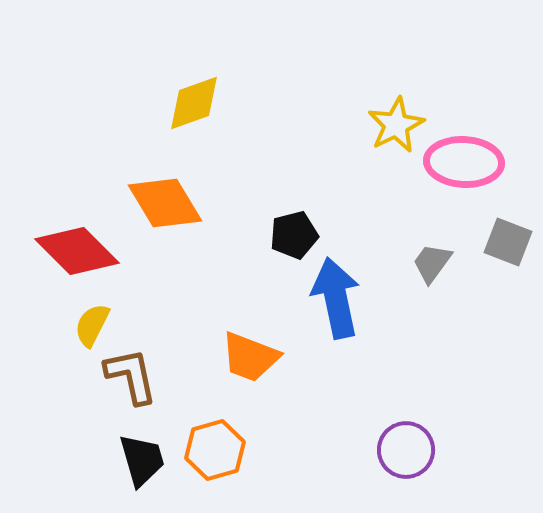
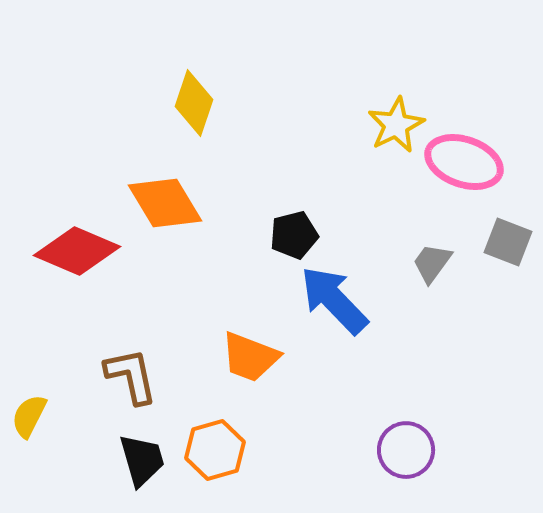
yellow diamond: rotated 52 degrees counterclockwise
pink ellipse: rotated 16 degrees clockwise
red diamond: rotated 22 degrees counterclockwise
blue arrow: moved 2 px left, 2 px down; rotated 32 degrees counterclockwise
yellow semicircle: moved 63 px left, 91 px down
